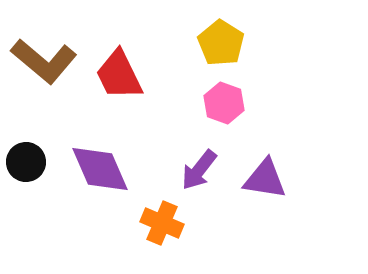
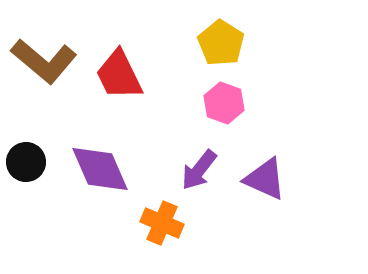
purple triangle: rotated 15 degrees clockwise
